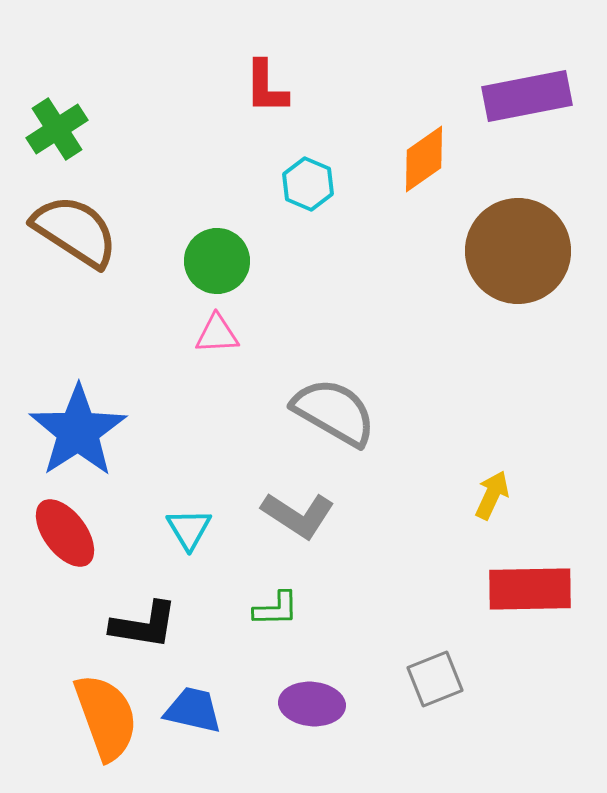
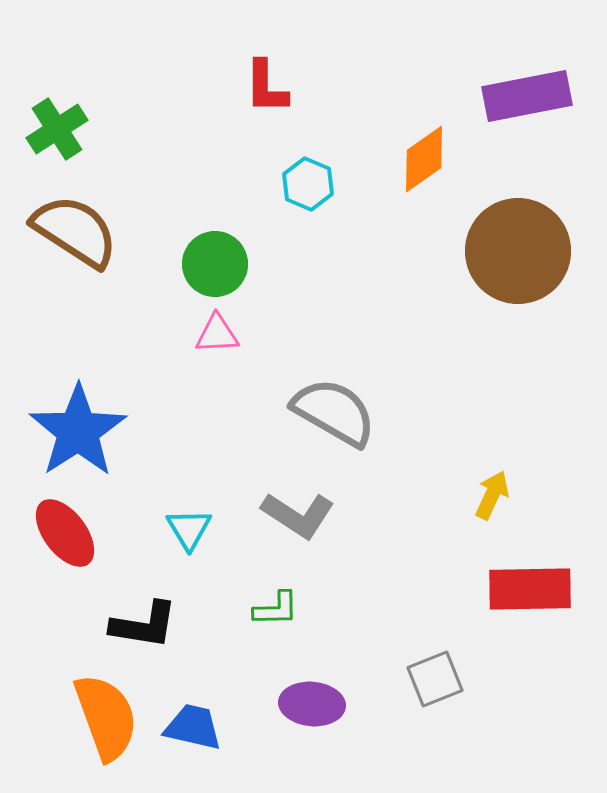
green circle: moved 2 px left, 3 px down
blue trapezoid: moved 17 px down
